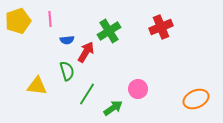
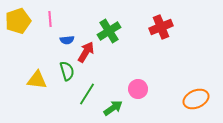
yellow triangle: moved 6 px up
